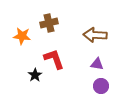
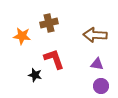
black star: rotated 24 degrees counterclockwise
